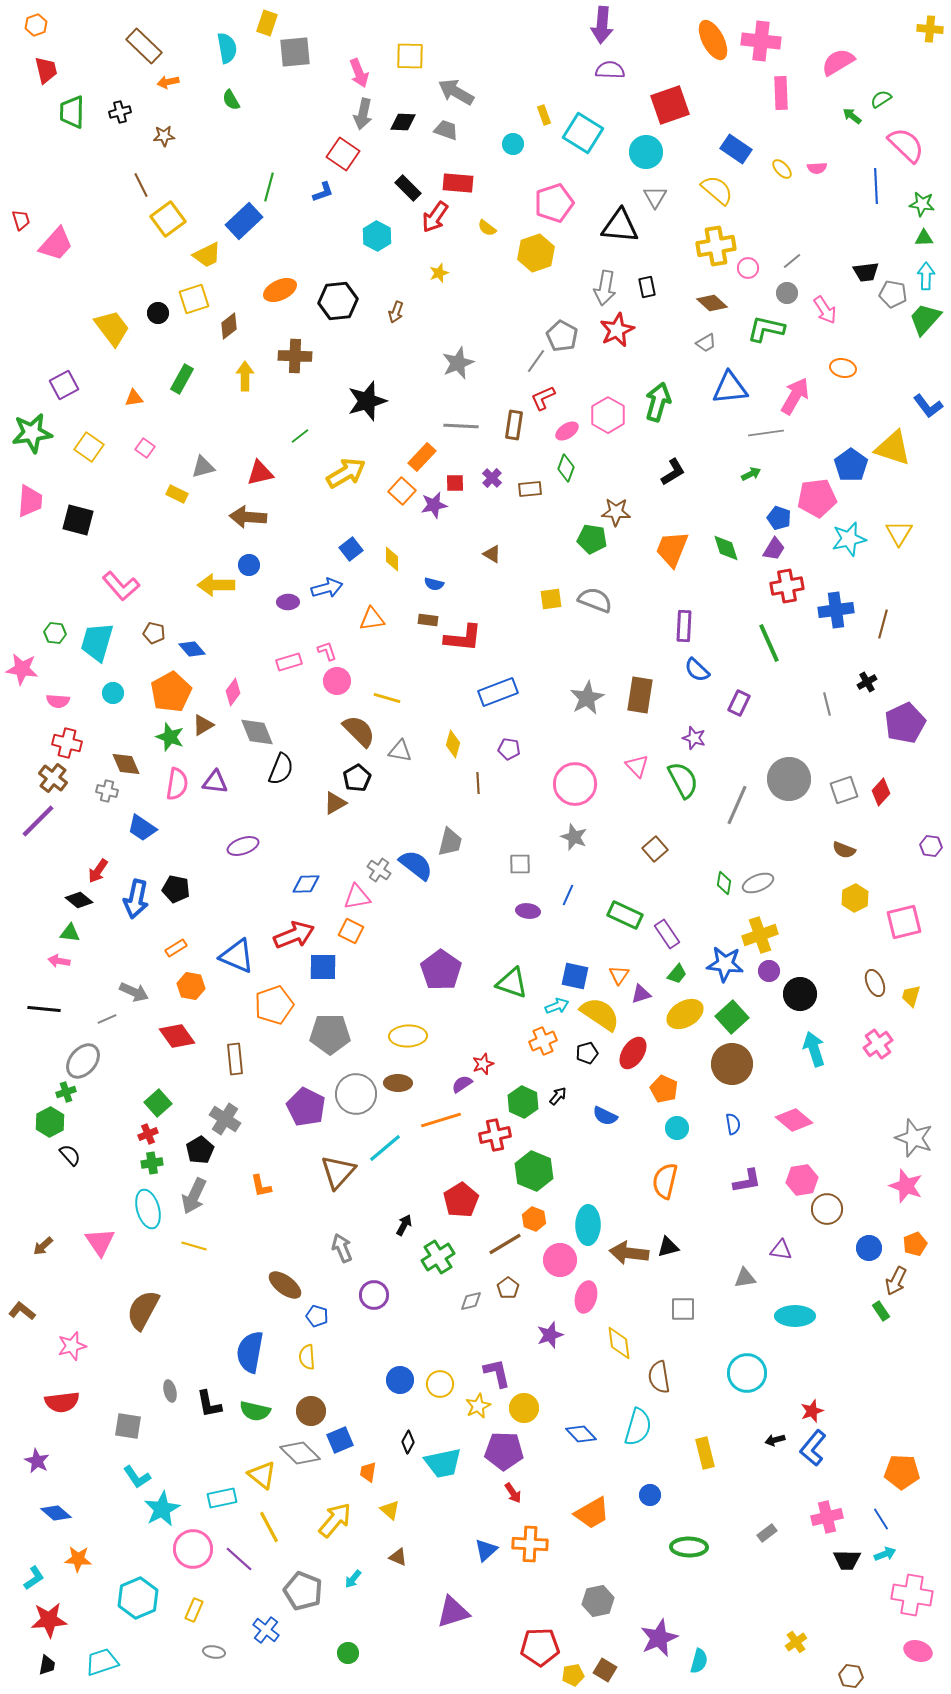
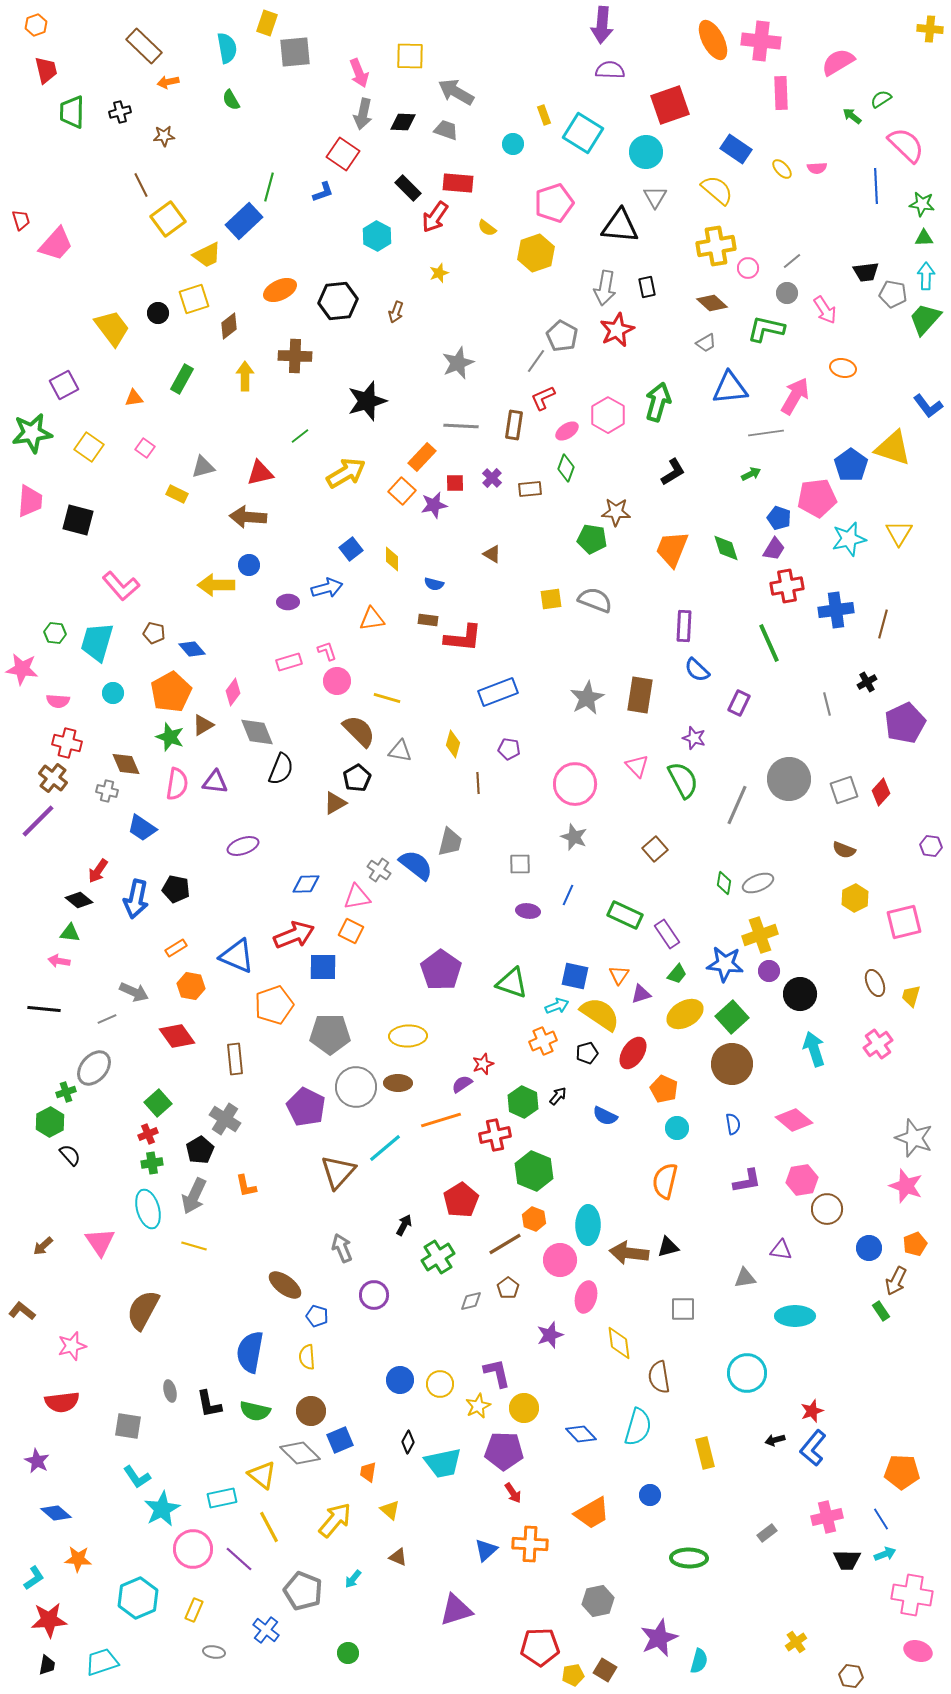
gray ellipse at (83, 1061): moved 11 px right, 7 px down
gray circle at (356, 1094): moved 7 px up
orange L-shape at (261, 1186): moved 15 px left
green ellipse at (689, 1547): moved 11 px down
purple triangle at (453, 1612): moved 3 px right, 2 px up
